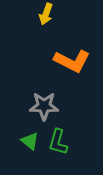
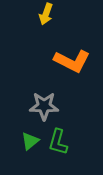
green triangle: rotated 42 degrees clockwise
